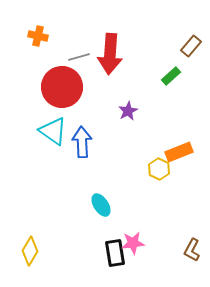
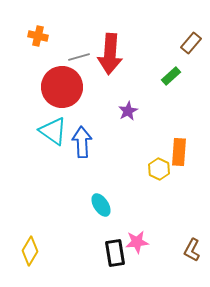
brown rectangle: moved 3 px up
orange rectangle: rotated 64 degrees counterclockwise
pink star: moved 4 px right, 1 px up
